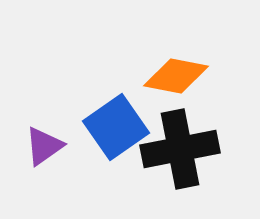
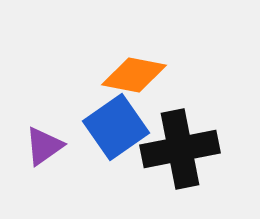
orange diamond: moved 42 px left, 1 px up
